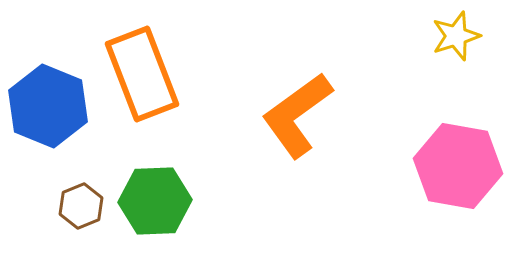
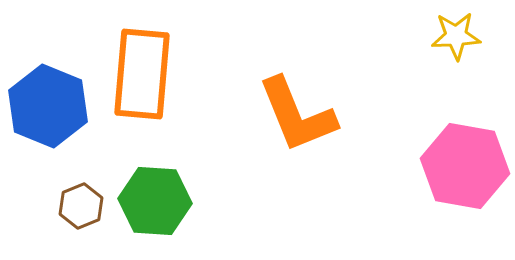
yellow star: rotated 15 degrees clockwise
orange rectangle: rotated 26 degrees clockwise
orange L-shape: rotated 76 degrees counterclockwise
pink hexagon: moved 7 px right
green hexagon: rotated 6 degrees clockwise
